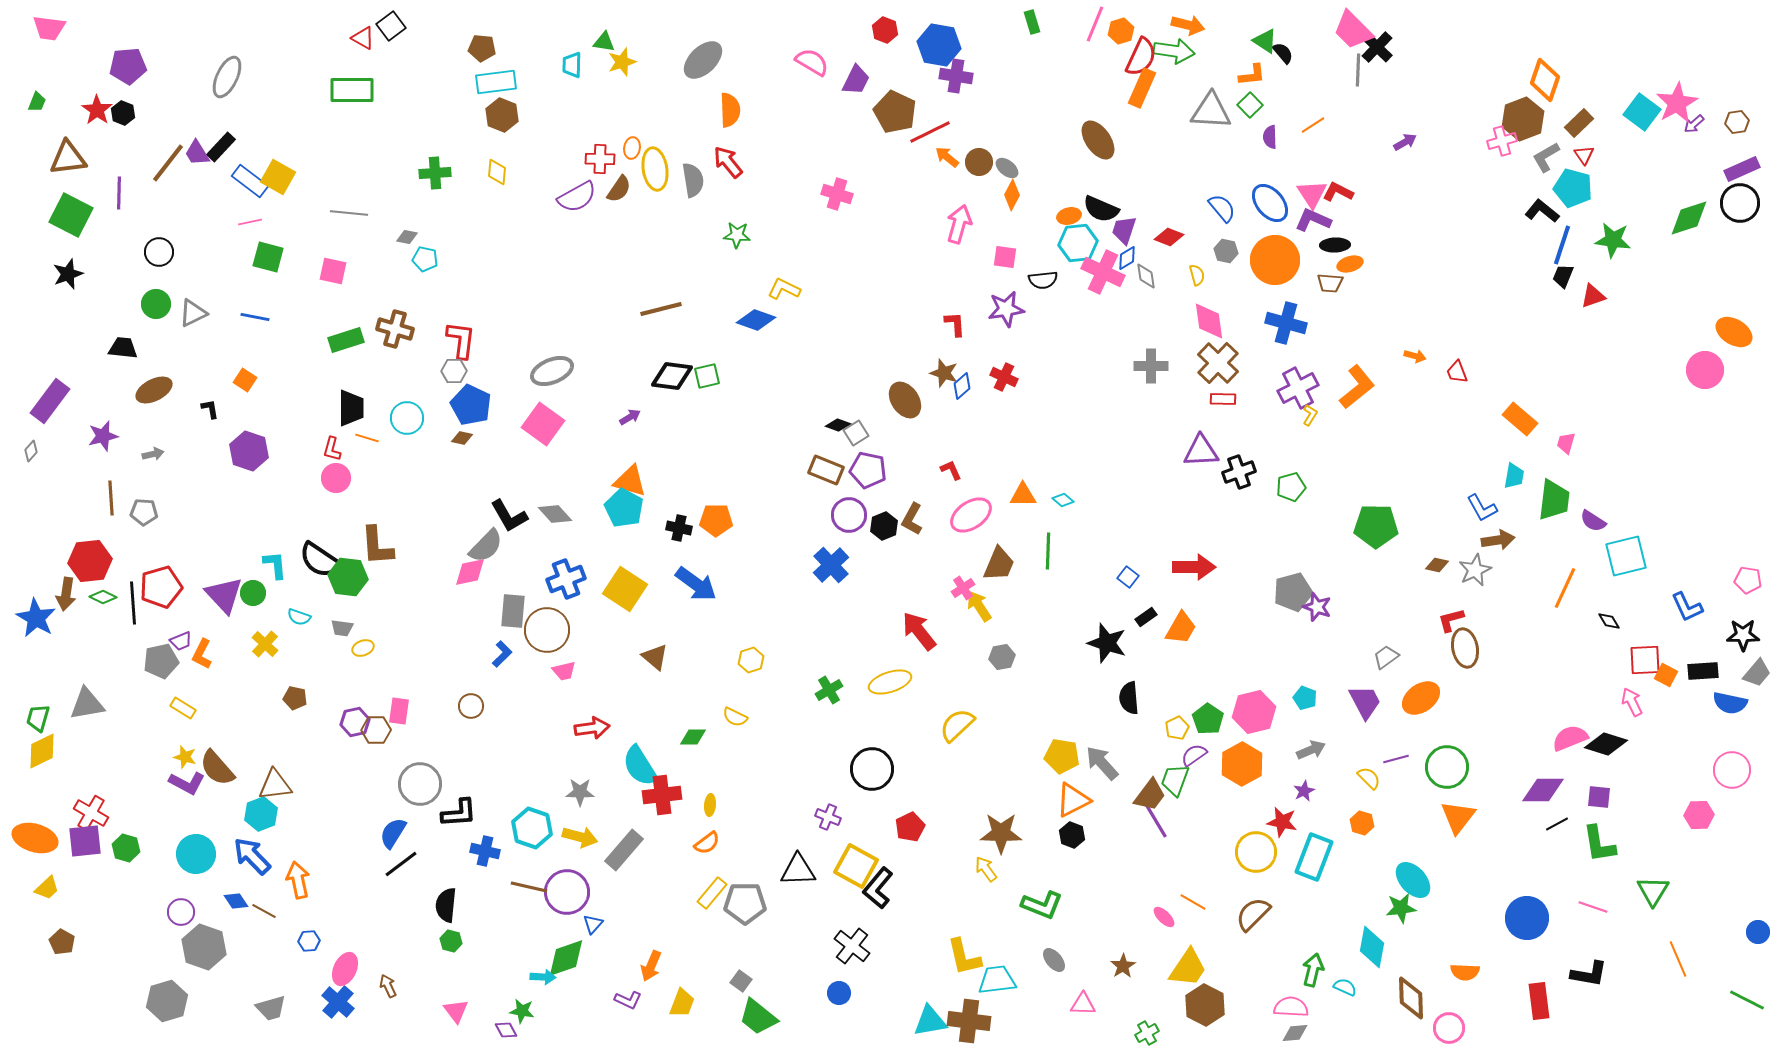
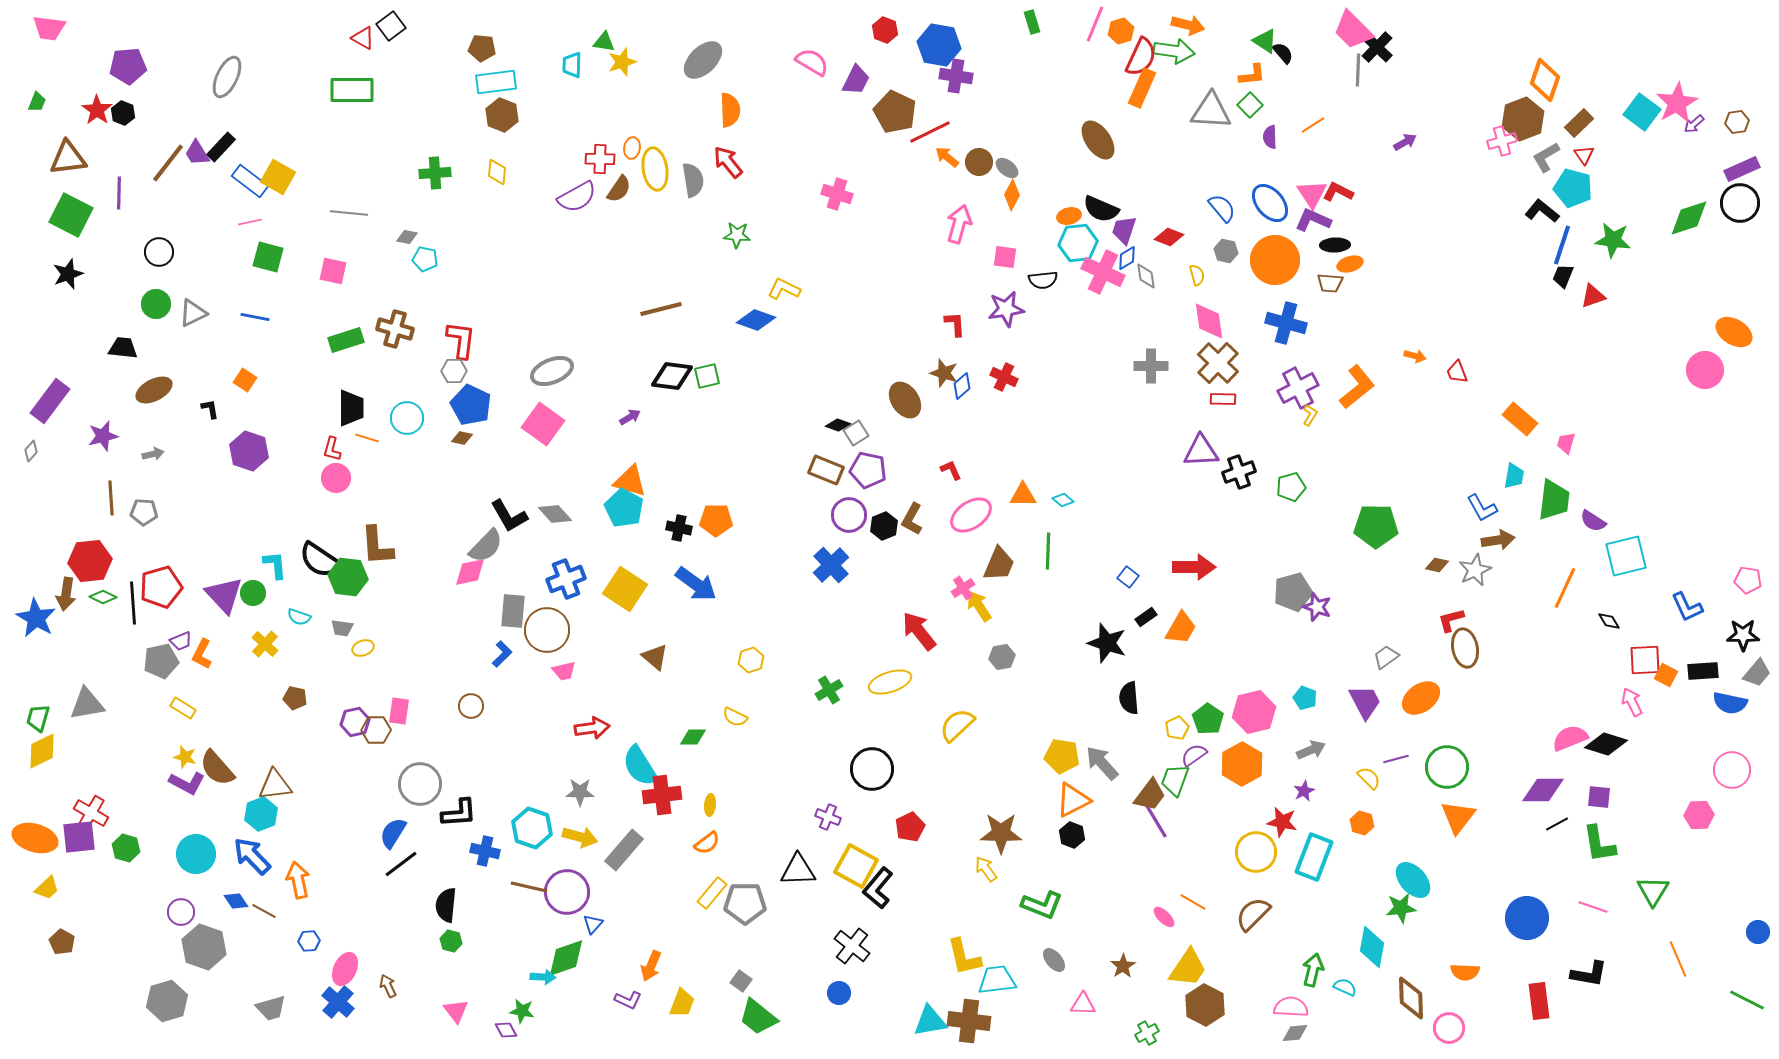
purple square at (85, 841): moved 6 px left, 4 px up
